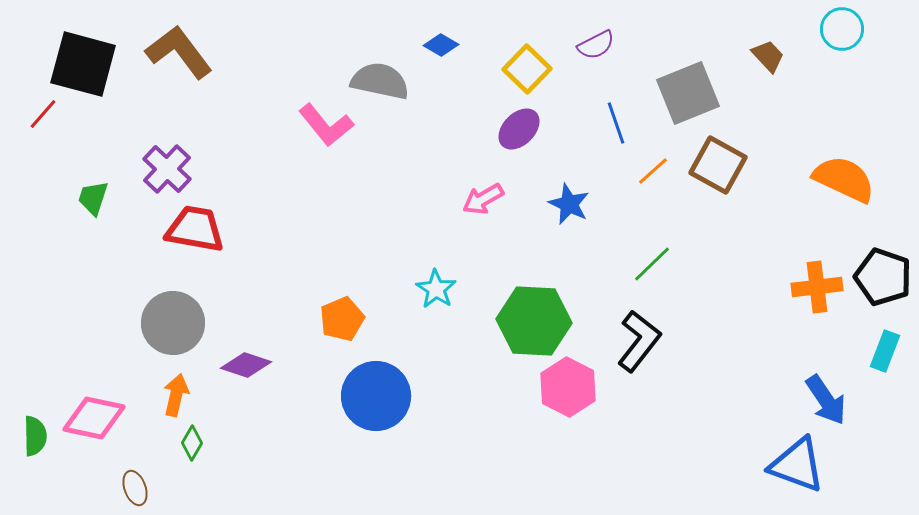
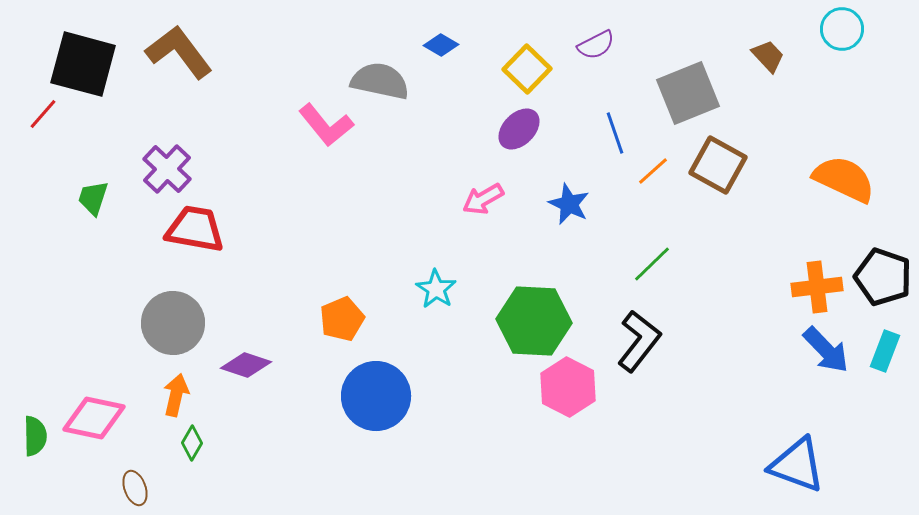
blue line: moved 1 px left, 10 px down
blue arrow: moved 50 px up; rotated 10 degrees counterclockwise
